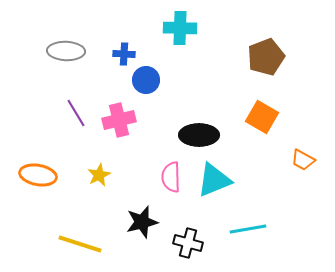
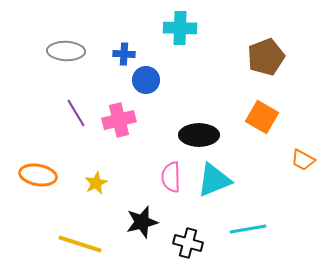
yellow star: moved 3 px left, 8 px down
